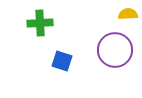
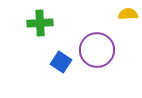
purple circle: moved 18 px left
blue square: moved 1 px left, 1 px down; rotated 15 degrees clockwise
